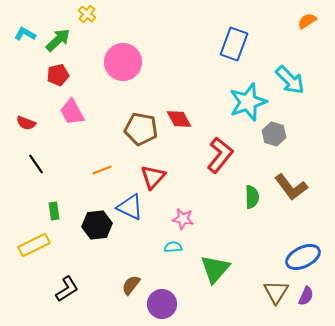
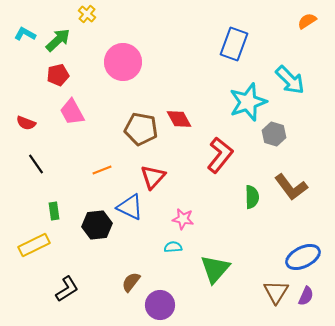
brown semicircle: moved 3 px up
purple circle: moved 2 px left, 1 px down
